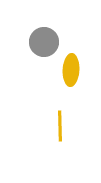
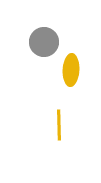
yellow line: moved 1 px left, 1 px up
